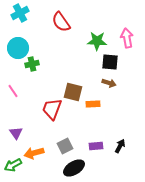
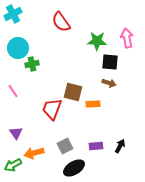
cyan cross: moved 7 px left, 1 px down
